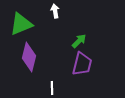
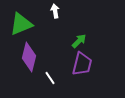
white line: moved 2 px left, 10 px up; rotated 32 degrees counterclockwise
